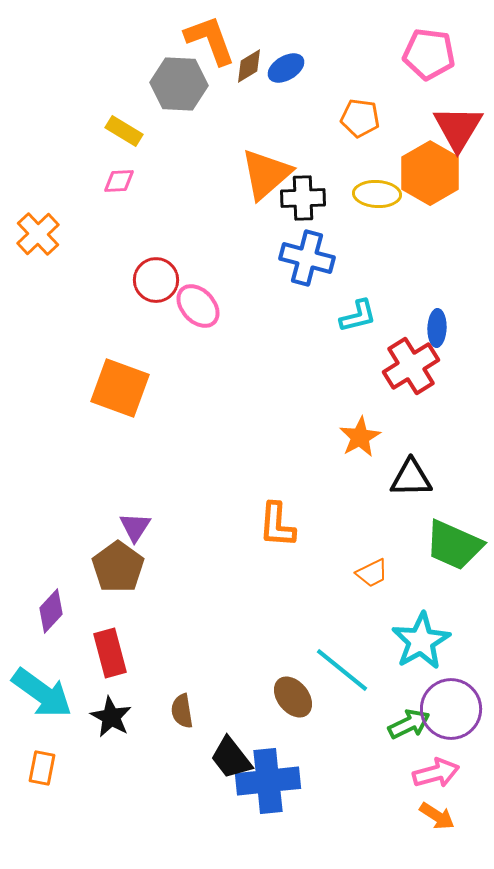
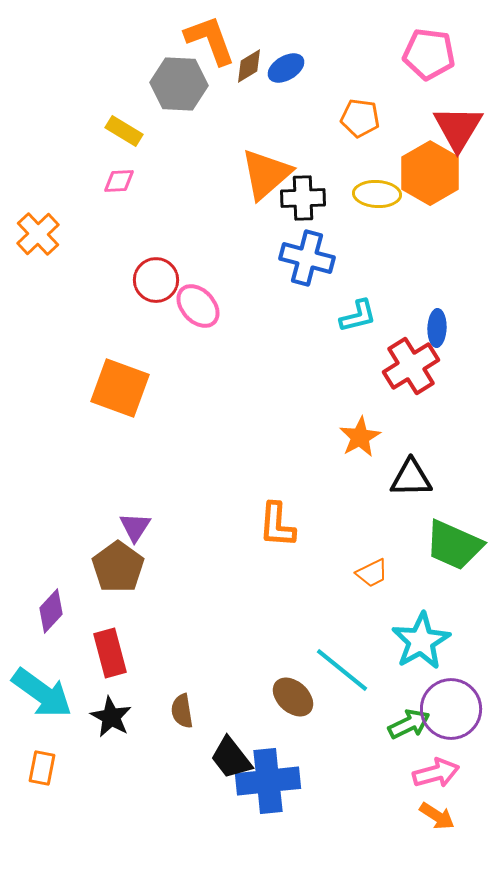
brown ellipse at (293, 697): rotated 9 degrees counterclockwise
